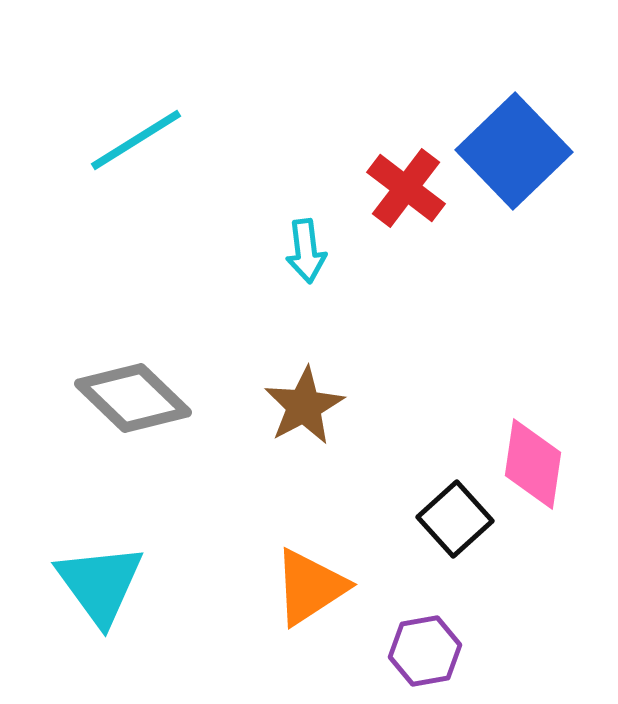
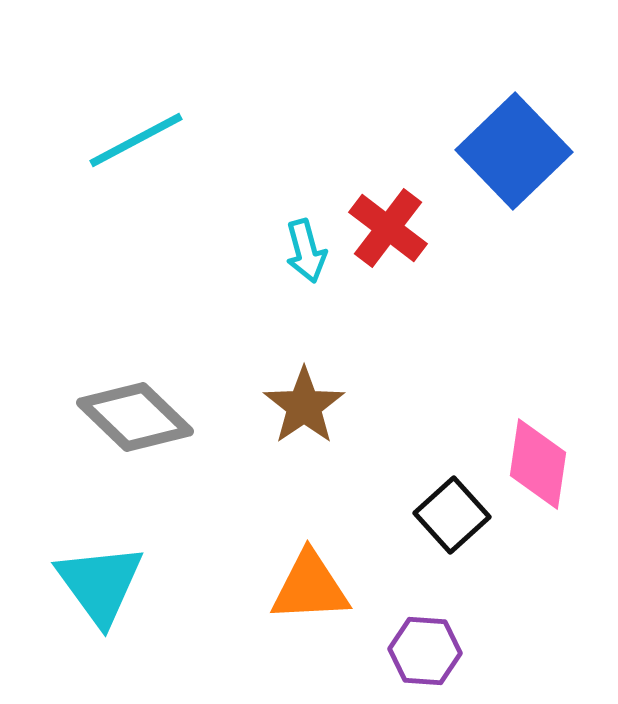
cyan line: rotated 4 degrees clockwise
red cross: moved 18 px left, 40 px down
cyan arrow: rotated 8 degrees counterclockwise
gray diamond: moved 2 px right, 19 px down
brown star: rotated 6 degrees counterclockwise
pink diamond: moved 5 px right
black square: moved 3 px left, 4 px up
orange triangle: rotated 30 degrees clockwise
purple hexagon: rotated 14 degrees clockwise
